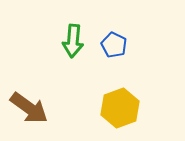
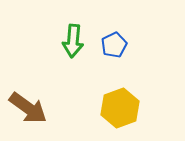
blue pentagon: rotated 20 degrees clockwise
brown arrow: moved 1 px left
